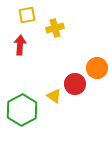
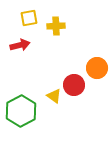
yellow square: moved 2 px right, 3 px down
yellow cross: moved 1 px right, 2 px up; rotated 12 degrees clockwise
red arrow: rotated 72 degrees clockwise
red circle: moved 1 px left, 1 px down
green hexagon: moved 1 px left, 1 px down
